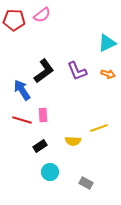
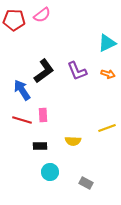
yellow line: moved 8 px right
black rectangle: rotated 32 degrees clockwise
